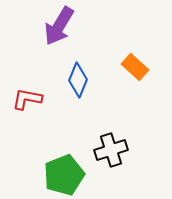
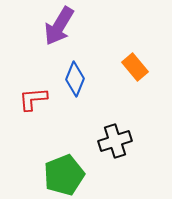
orange rectangle: rotated 8 degrees clockwise
blue diamond: moved 3 px left, 1 px up
red L-shape: moved 6 px right; rotated 16 degrees counterclockwise
black cross: moved 4 px right, 9 px up
